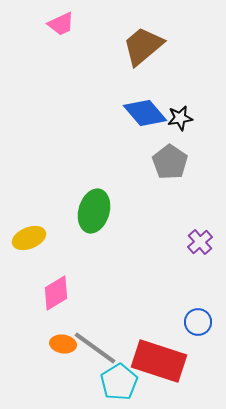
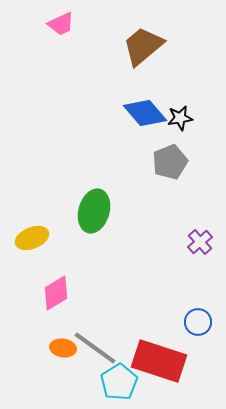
gray pentagon: rotated 16 degrees clockwise
yellow ellipse: moved 3 px right
orange ellipse: moved 4 px down
